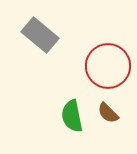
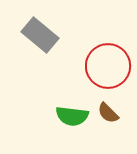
green semicircle: rotated 72 degrees counterclockwise
